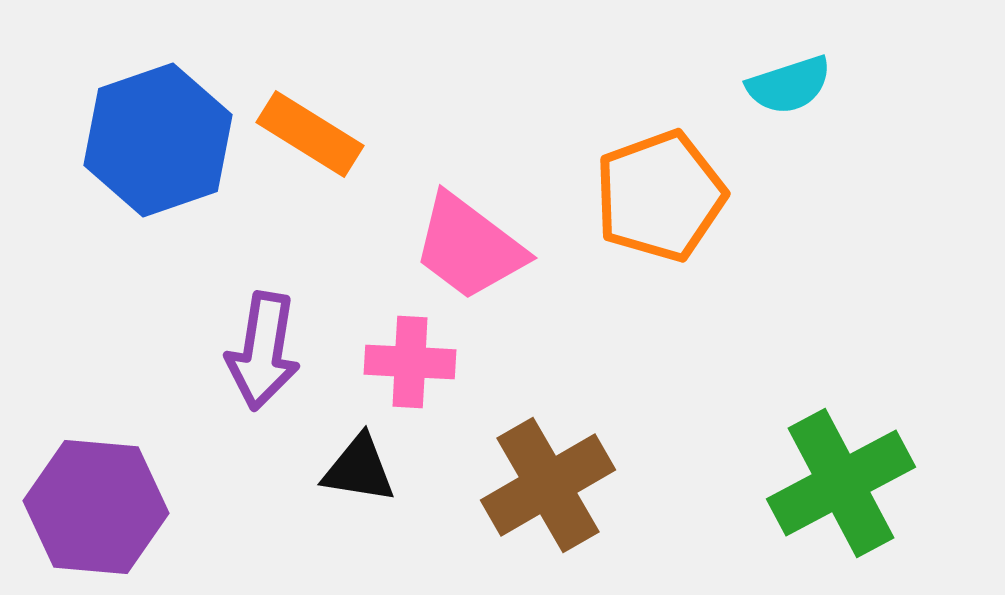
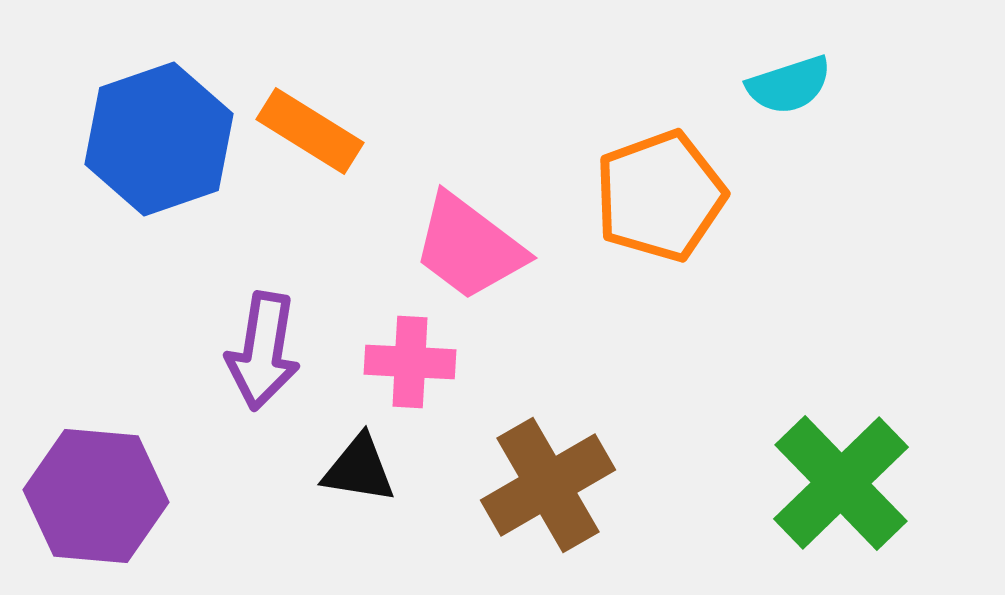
orange rectangle: moved 3 px up
blue hexagon: moved 1 px right, 1 px up
green cross: rotated 16 degrees counterclockwise
purple hexagon: moved 11 px up
